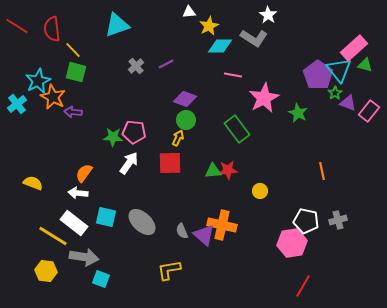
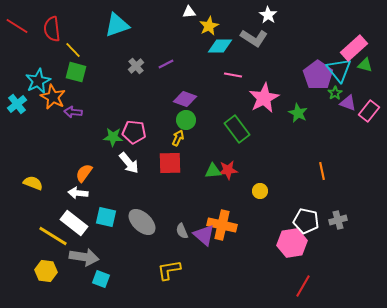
white arrow at (129, 163): rotated 105 degrees clockwise
